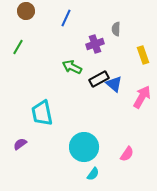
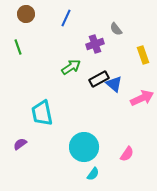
brown circle: moved 3 px down
gray semicircle: rotated 40 degrees counterclockwise
green line: rotated 49 degrees counterclockwise
green arrow: moved 1 px left; rotated 120 degrees clockwise
pink arrow: moved 1 px down; rotated 35 degrees clockwise
